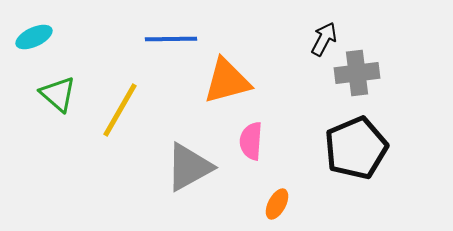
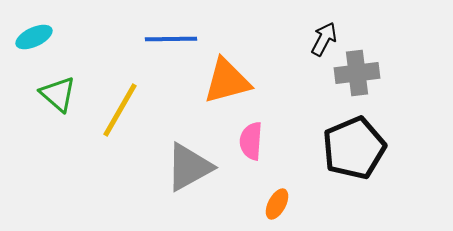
black pentagon: moved 2 px left
